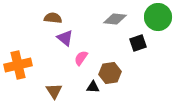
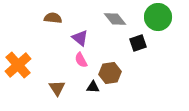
gray diamond: rotated 45 degrees clockwise
purple triangle: moved 15 px right
pink semicircle: moved 2 px down; rotated 63 degrees counterclockwise
orange cross: rotated 28 degrees counterclockwise
brown triangle: moved 3 px right, 3 px up
